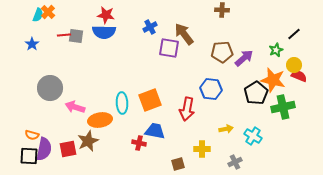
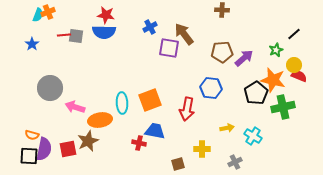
orange cross: rotated 24 degrees clockwise
blue hexagon: moved 1 px up
yellow arrow: moved 1 px right, 1 px up
